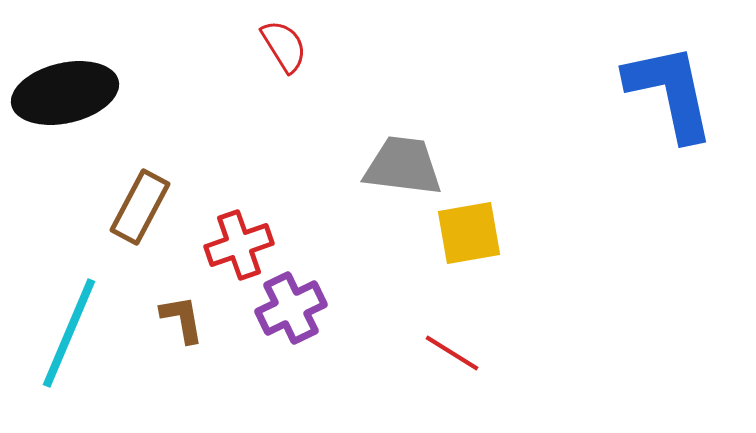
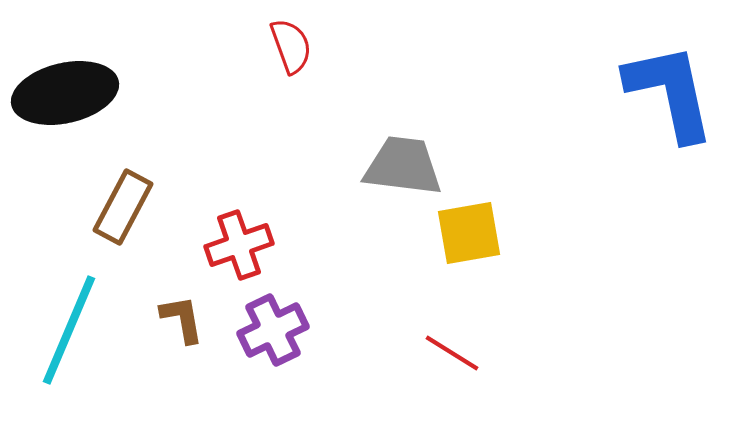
red semicircle: moved 7 px right; rotated 12 degrees clockwise
brown rectangle: moved 17 px left
purple cross: moved 18 px left, 22 px down
cyan line: moved 3 px up
